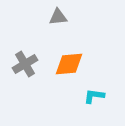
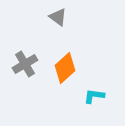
gray triangle: rotated 42 degrees clockwise
orange diamond: moved 4 px left, 4 px down; rotated 36 degrees counterclockwise
